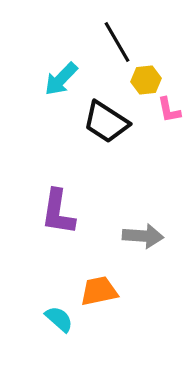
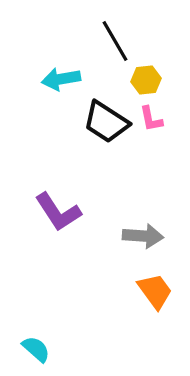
black line: moved 2 px left, 1 px up
cyan arrow: rotated 36 degrees clockwise
pink L-shape: moved 18 px left, 9 px down
purple L-shape: rotated 42 degrees counterclockwise
orange trapezoid: moved 56 px right; rotated 66 degrees clockwise
cyan semicircle: moved 23 px left, 30 px down
